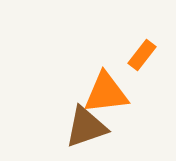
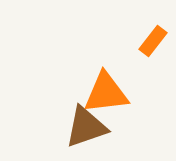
orange rectangle: moved 11 px right, 14 px up
